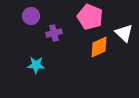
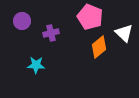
purple circle: moved 9 px left, 5 px down
purple cross: moved 3 px left
orange diamond: rotated 15 degrees counterclockwise
